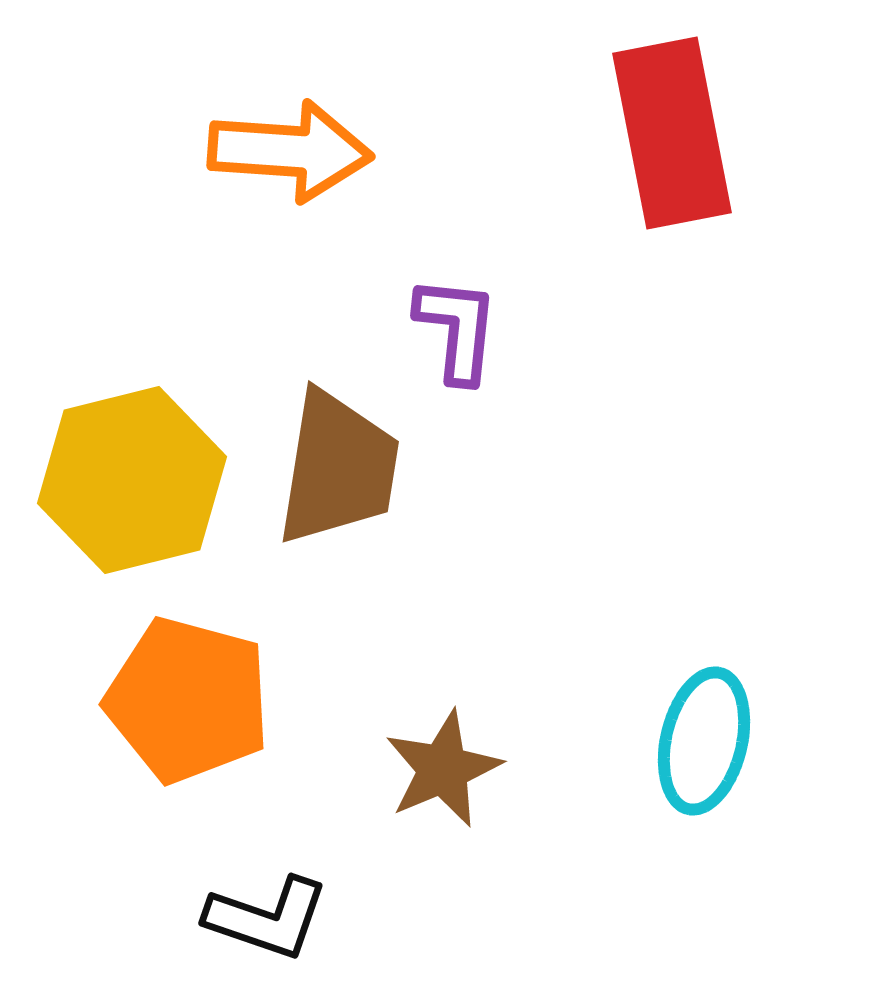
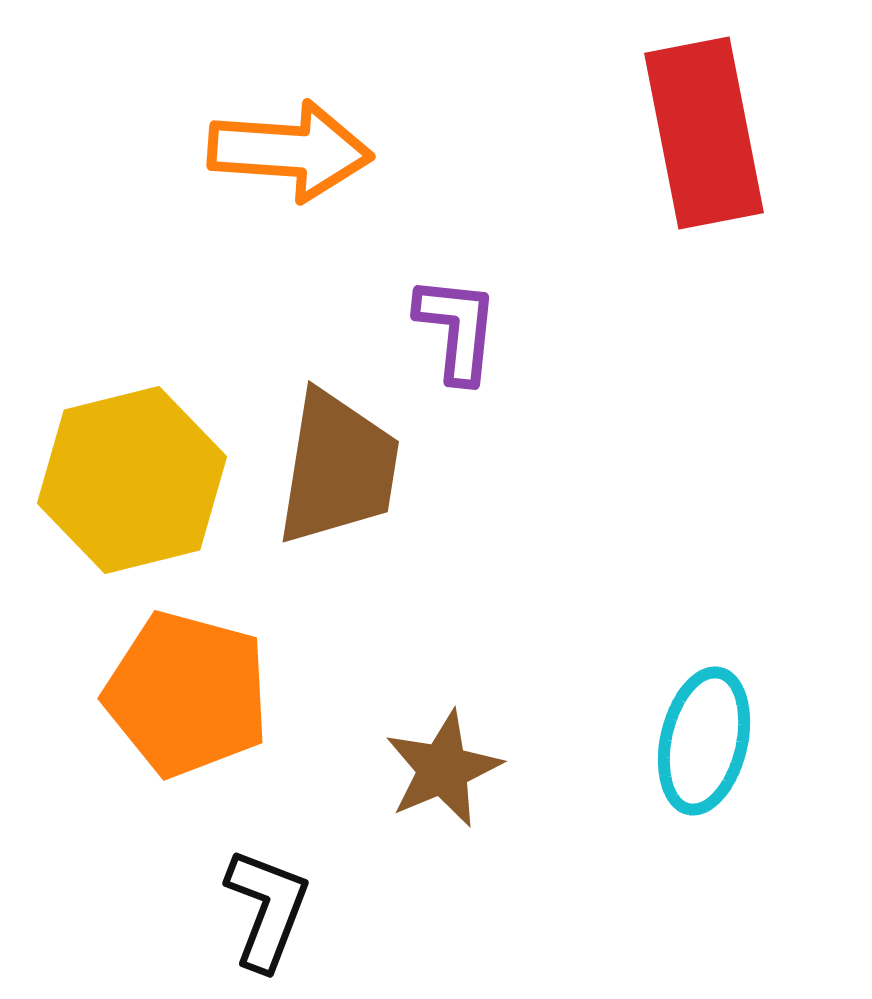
red rectangle: moved 32 px right
orange pentagon: moved 1 px left, 6 px up
black L-shape: moved 9 px up; rotated 88 degrees counterclockwise
